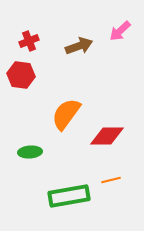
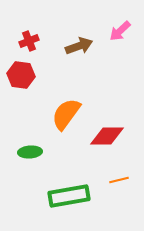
orange line: moved 8 px right
